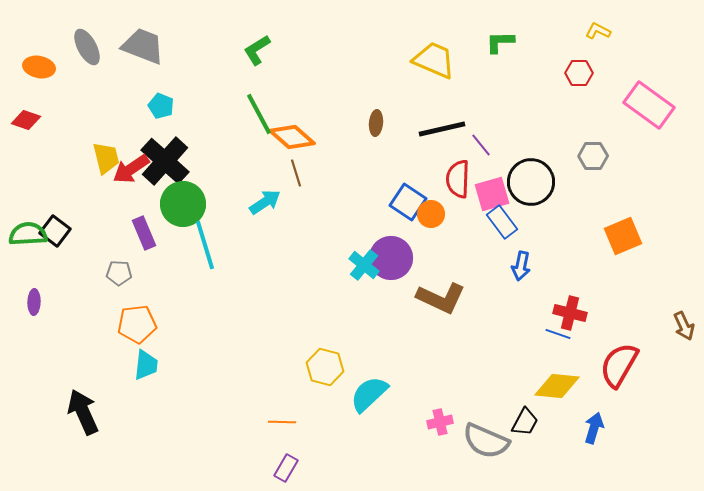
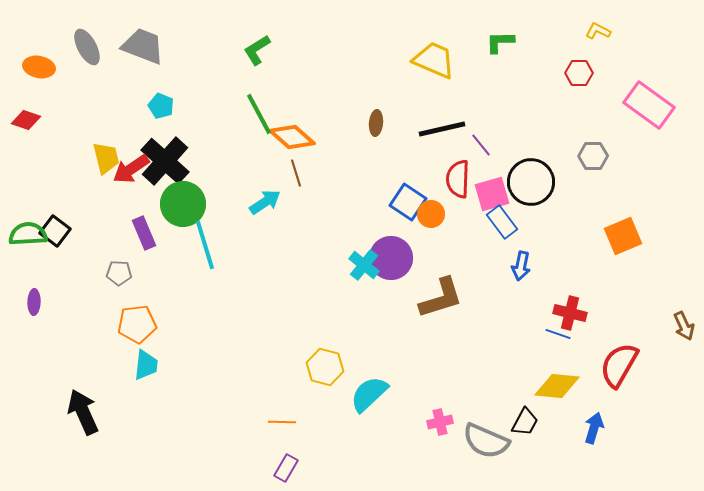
brown L-shape at (441, 298): rotated 42 degrees counterclockwise
